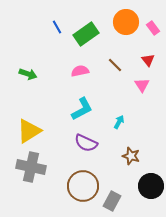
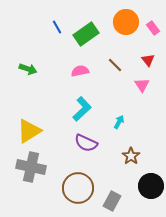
green arrow: moved 5 px up
cyan L-shape: rotated 15 degrees counterclockwise
brown star: rotated 18 degrees clockwise
brown circle: moved 5 px left, 2 px down
